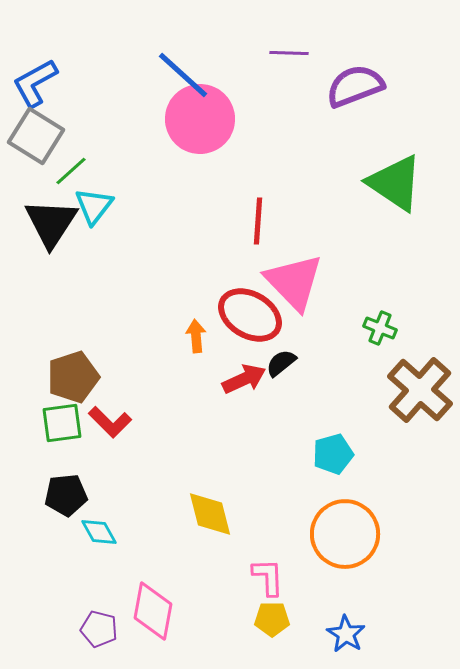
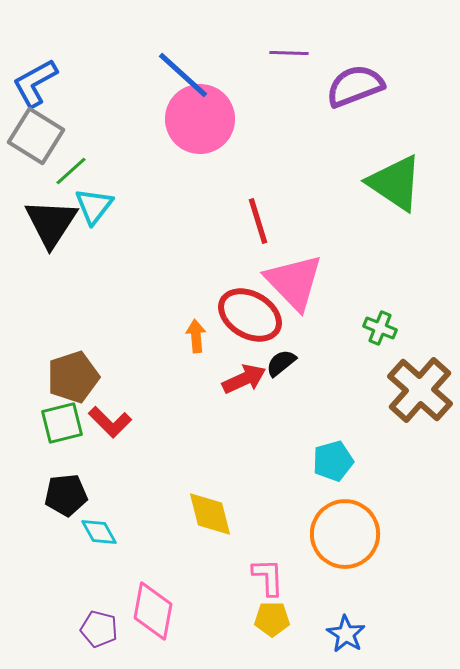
red line: rotated 21 degrees counterclockwise
green square: rotated 6 degrees counterclockwise
cyan pentagon: moved 7 px down
